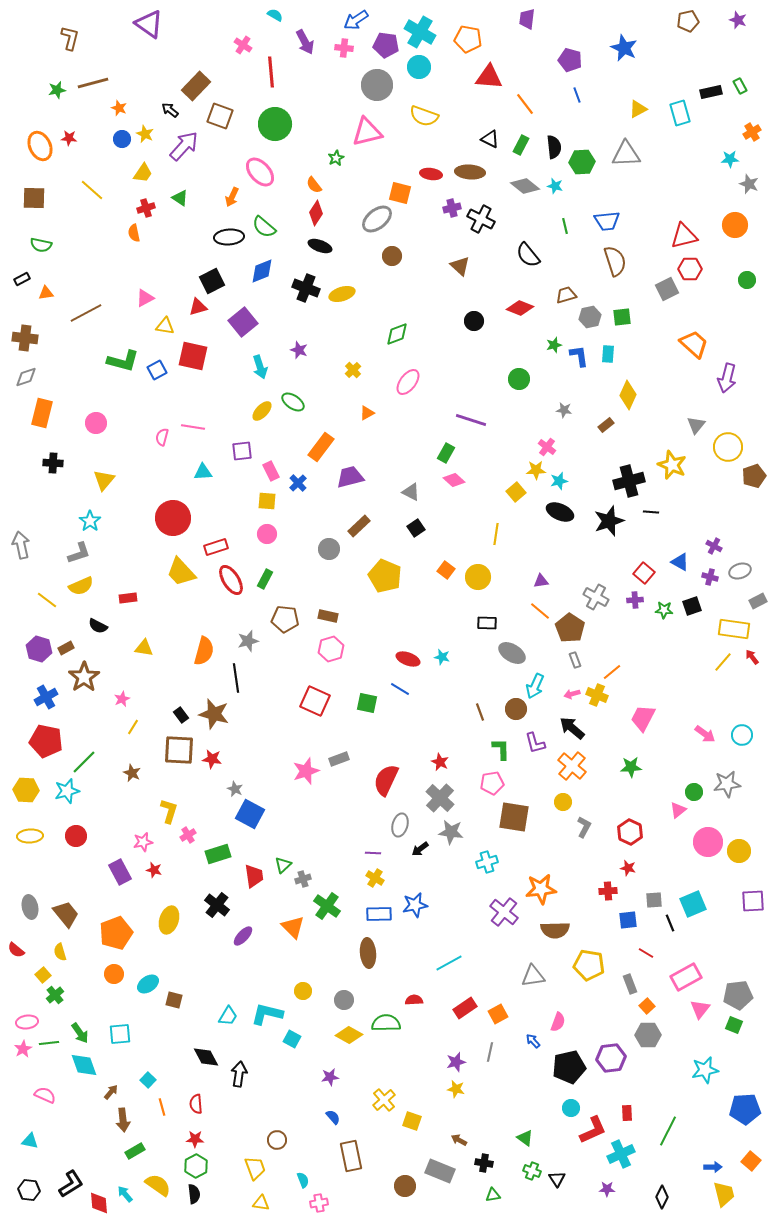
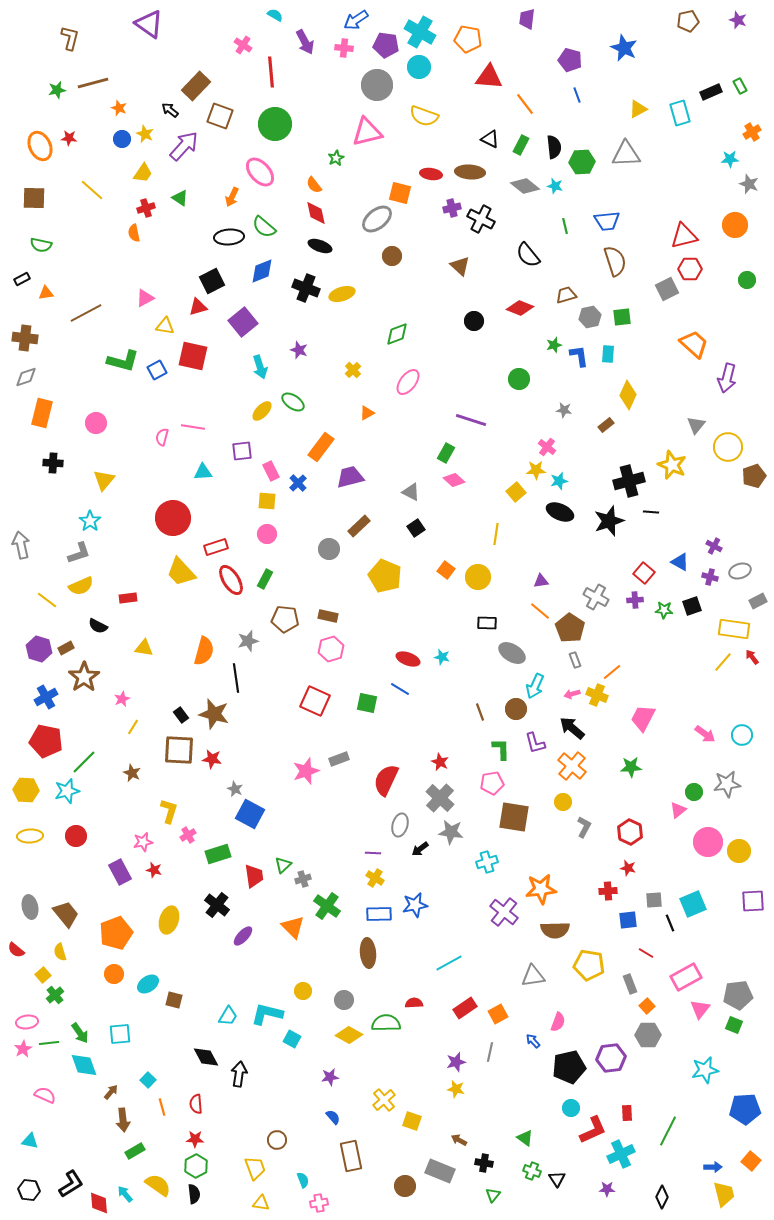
black rectangle at (711, 92): rotated 10 degrees counterclockwise
red diamond at (316, 213): rotated 45 degrees counterclockwise
red semicircle at (414, 1000): moved 3 px down
green triangle at (493, 1195): rotated 42 degrees counterclockwise
